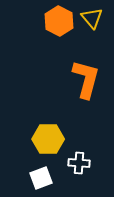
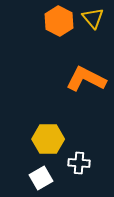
yellow triangle: moved 1 px right
orange L-shape: rotated 78 degrees counterclockwise
white square: rotated 10 degrees counterclockwise
